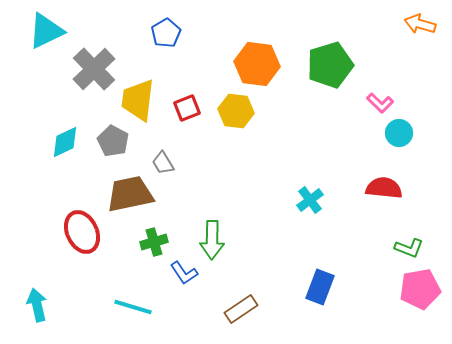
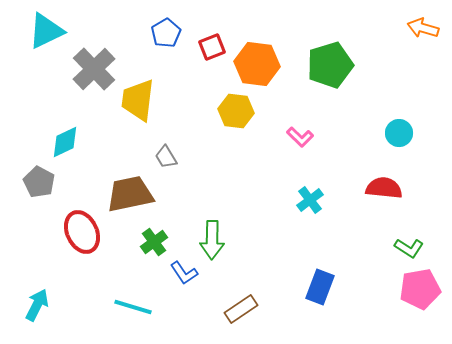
orange arrow: moved 3 px right, 4 px down
pink L-shape: moved 80 px left, 34 px down
red square: moved 25 px right, 61 px up
gray pentagon: moved 74 px left, 41 px down
gray trapezoid: moved 3 px right, 6 px up
green cross: rotated 20 degrees counterclockwise
green L-shape: rotated 12 degrees clockwise
cyan arrow: rotated 40 degrees clockwise
